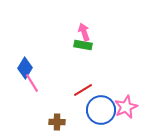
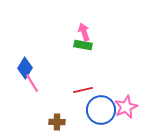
red line: rotated 18 degrees clockwise
